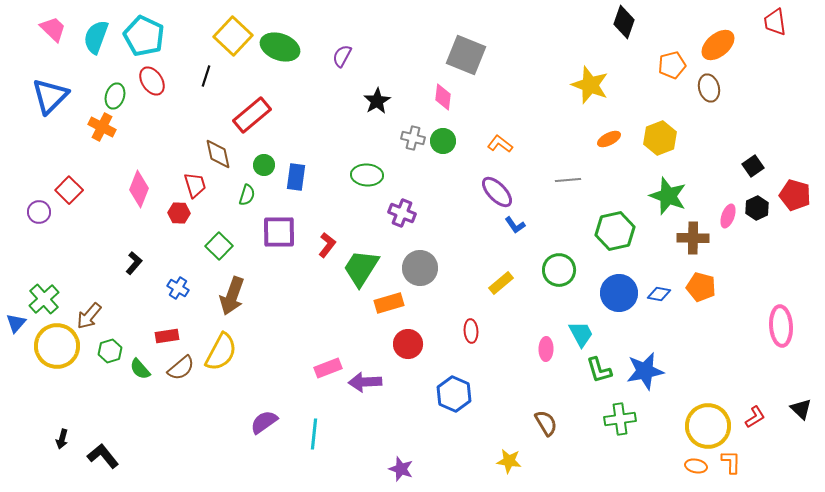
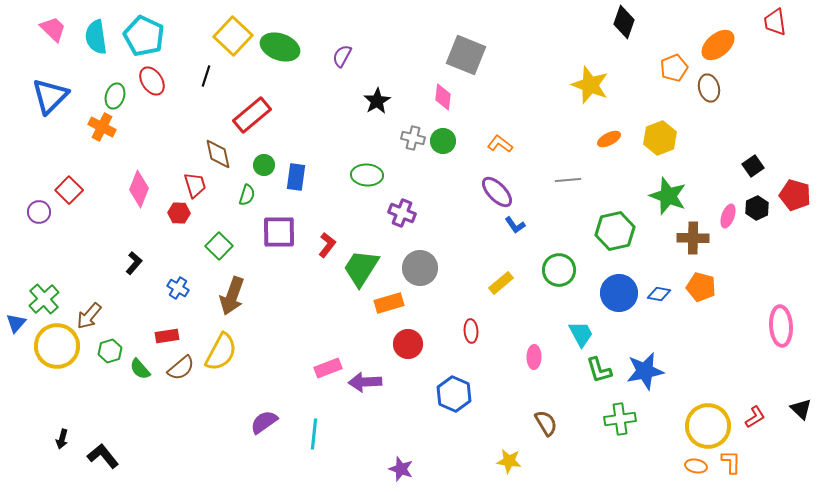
cyan semicircle at (96, 37): rotated 28 degrees counterclockwise
orange pentagon at (672, 65): moved 2 px right, 3 px down; rotated 8 degrees counterclockwise
pink ellipse at (546, 349): moved 12 px left, 8 px down
